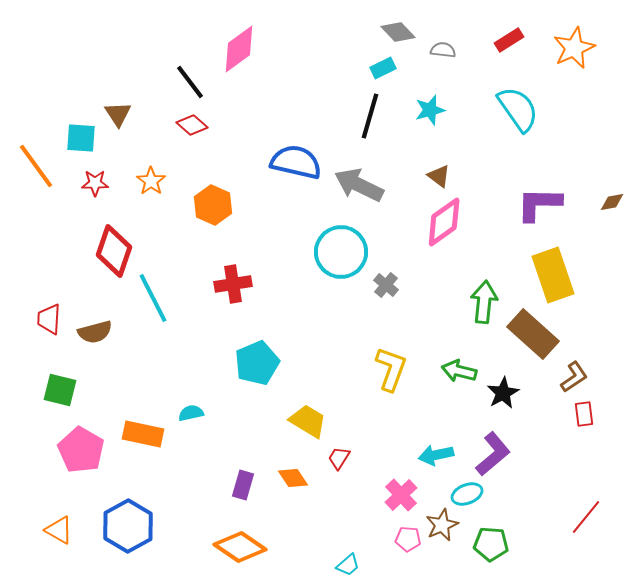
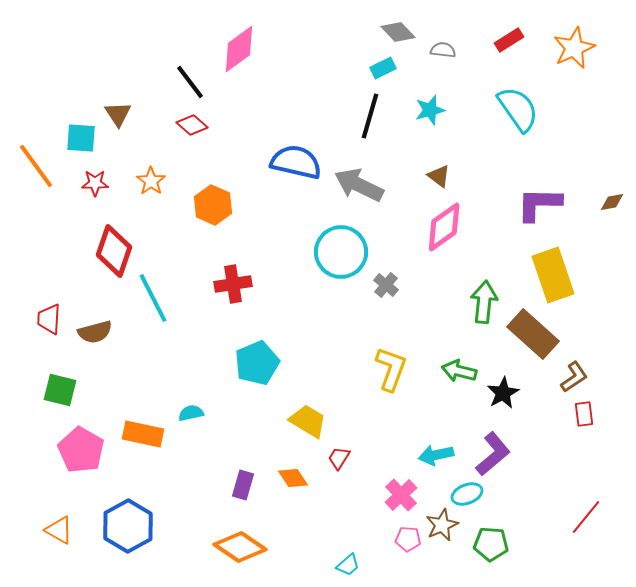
pink diamond at (444, 222): moved 5 px down
